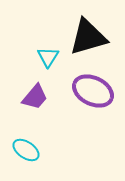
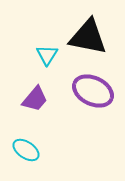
black triangle: rotated 27 degrees clockwise
cyan triangle: moved 1 px left, 2 px up
purple trapezoid: moved 2 px down
